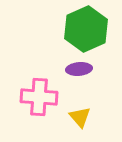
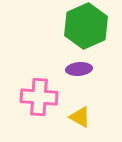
green hexagon: moved 3 px up
yellow triangle: rotated 20 degrees counterclockwise
